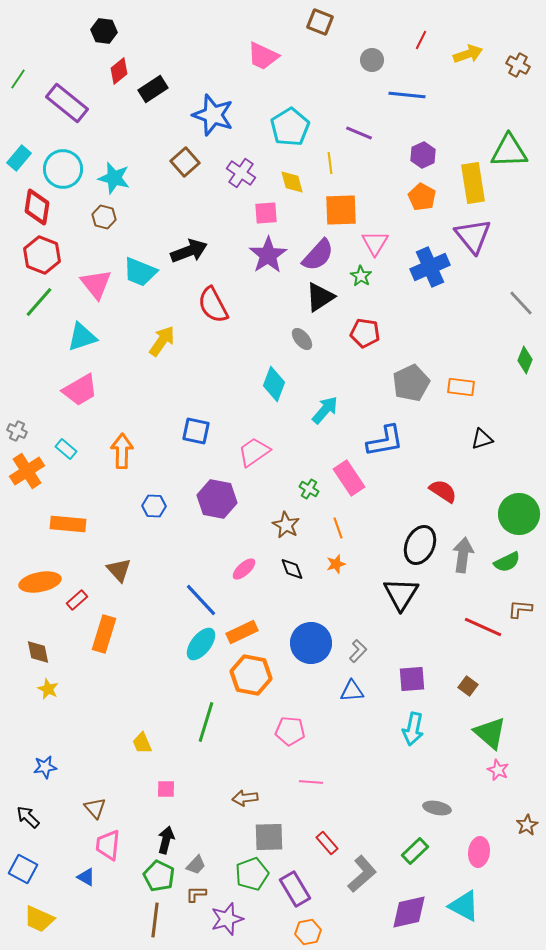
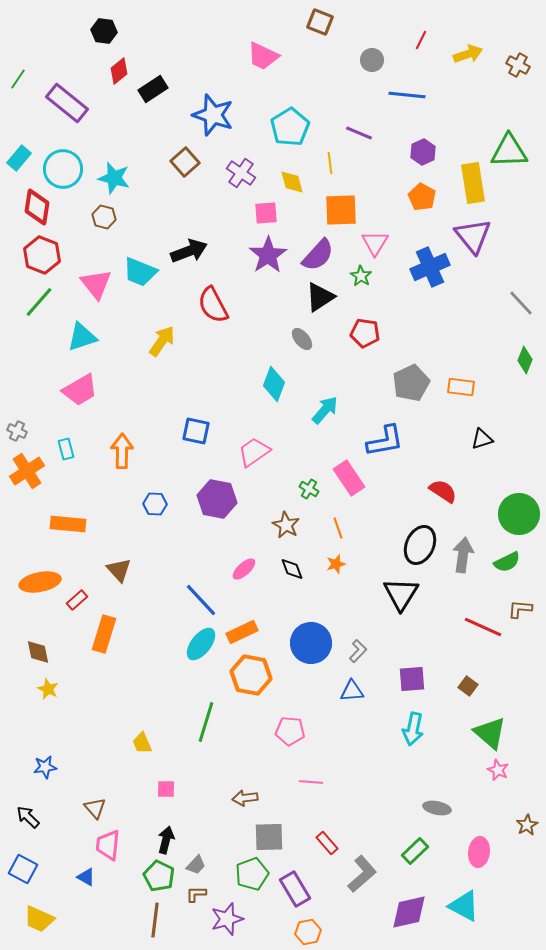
purple hexagon at (423, 155): moved 3 px up
cyan rectangle at (66, 449): rotated 35 degrees clockwise
blue hexagon at (154, 506): moved 1 px right, 2 px up
